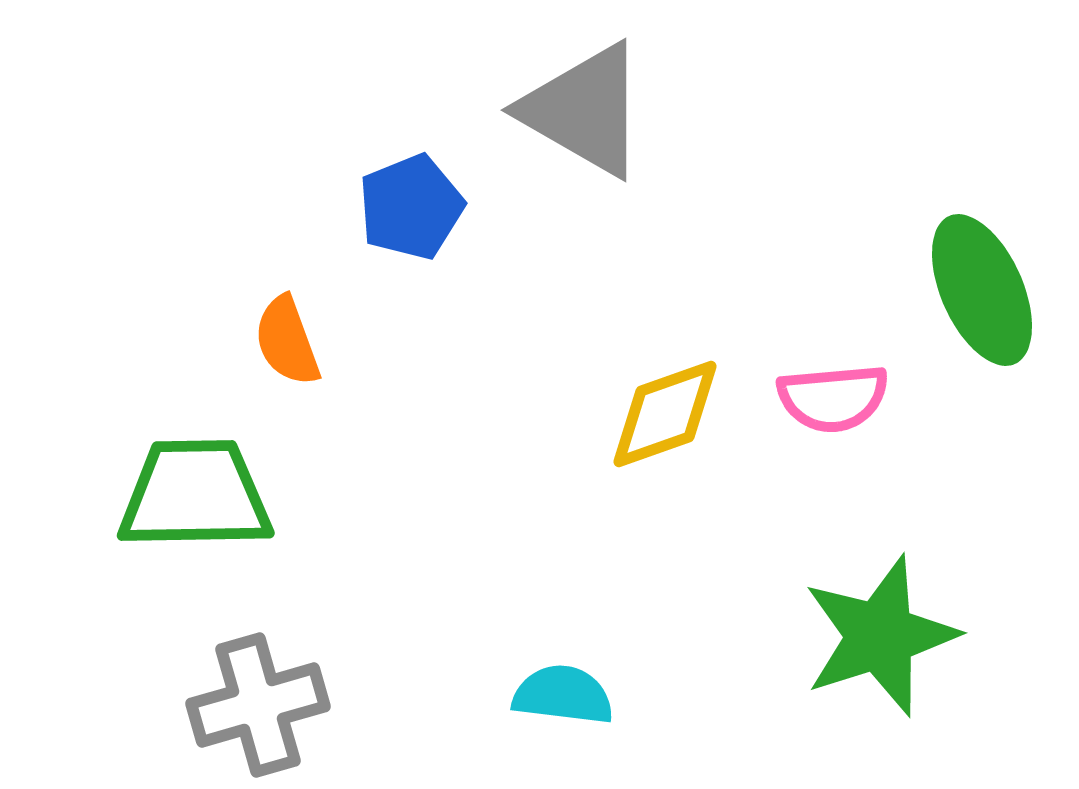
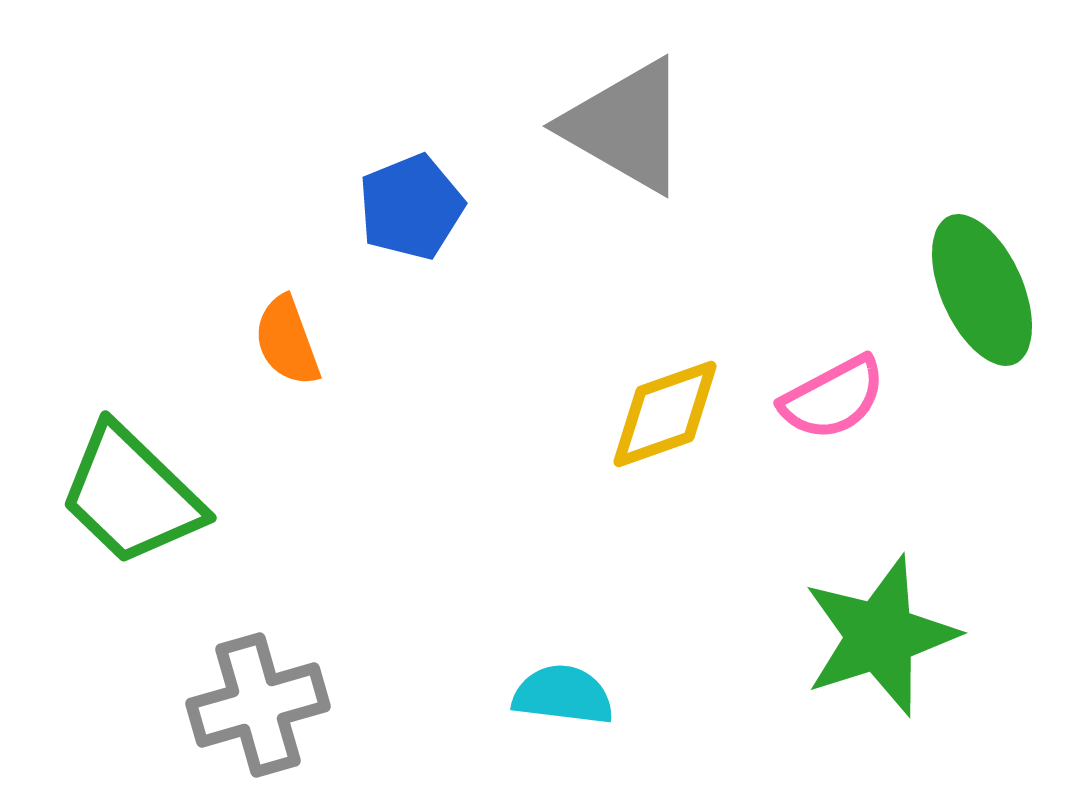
gray triangle: moved 42 px right, 16 px down
pink semicircle: rotated 23 degrees counterclockwise
green trapezoid: moved 64 px left; rotated 135 degrees counterclockwise
